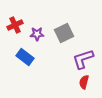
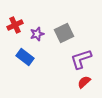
purple star: rotated 16 degrees counterclockwise
purple L-shape: moved 2 px left
red semicircle: rotated 32 degrees clockwise
